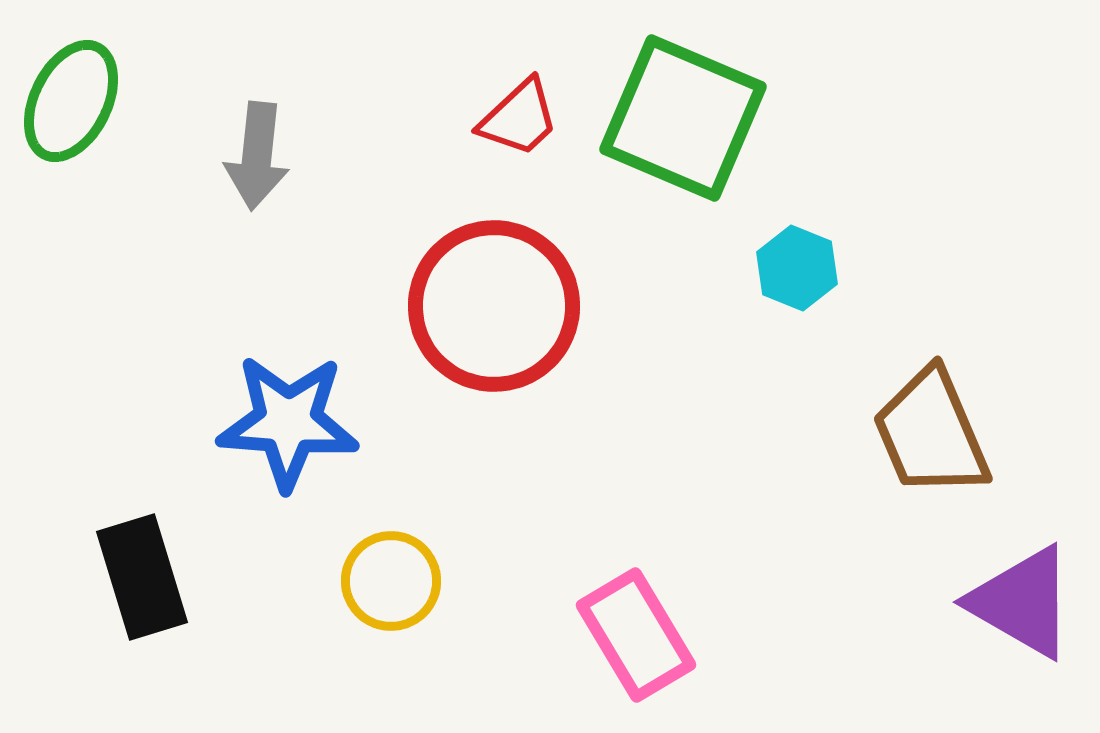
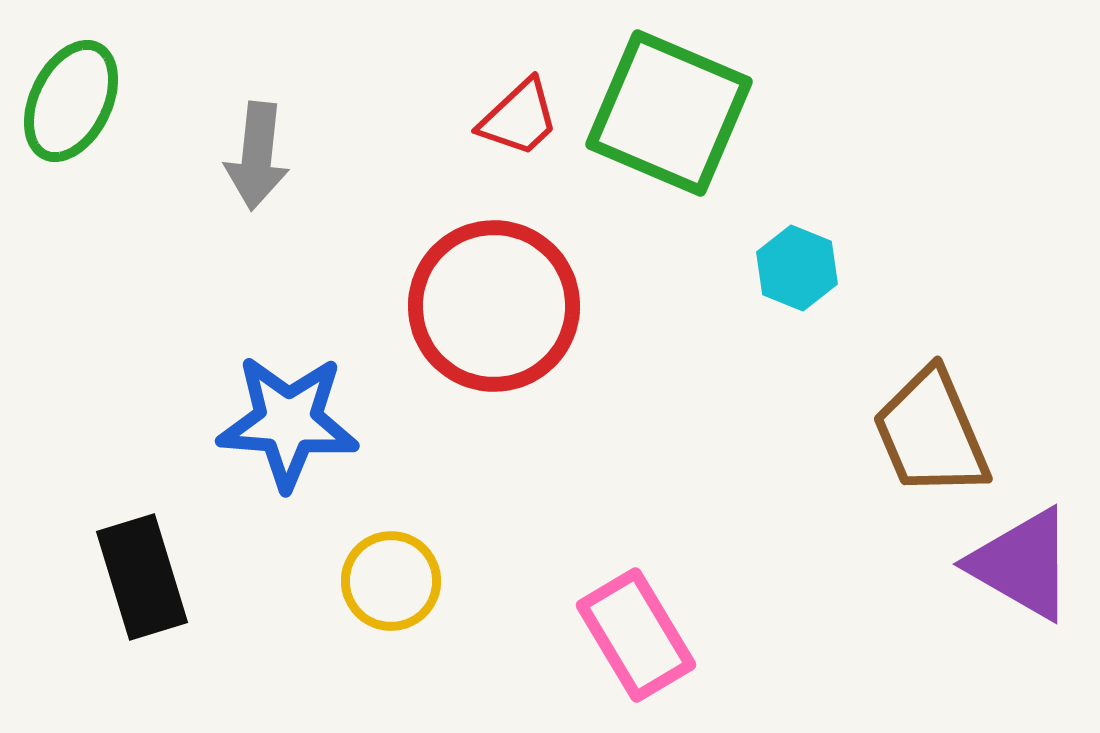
green square: moved 14 px left, 5 px up
purple triangle: moved 38 px up
